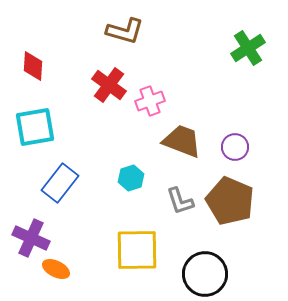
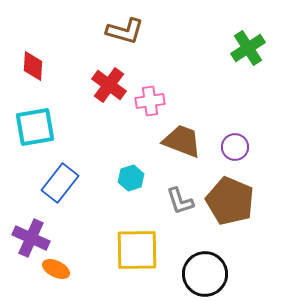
pink cross: rotated 12 degrees clockwise
